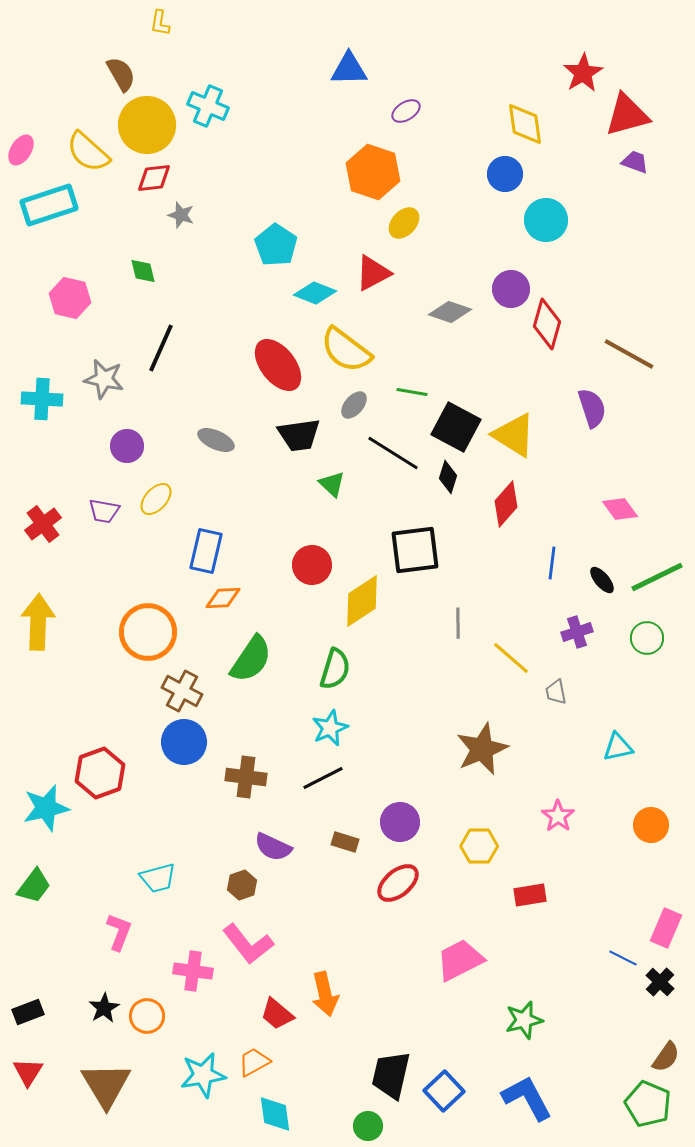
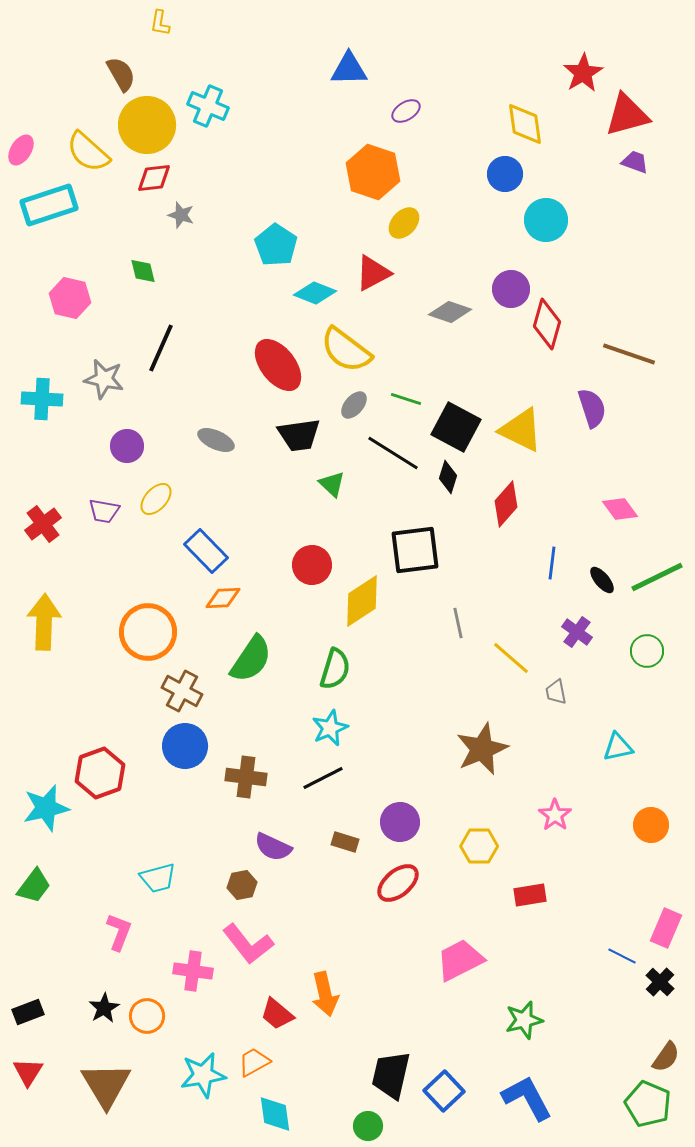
brown line at (629, 354): rotated 10 degrees counterclockwise
green line at (412, 392): moved 6 px left, 7 px down; rotated 8 degrees clockwise
yellow triangle at (514, 435): moved 7 px right, 5 px up; rotated 6 degrees counterclockwise
blue rectangle at (206, 551): rotated 57 degrees counterclockwise
yellow arrow at (38, 622): moved 6 px right
gray line at (458, 623): rotated 12 degrees counterclockwise
purple cross at (577, 632): rotated 36 degrees counterclockwise
green circle at (647, 638): moved 13 px down
blue circle at (184, 742): moved 1 px right, 4 px down
pink star at (558, 816): moved 3 px left, 1 px up
brown hexagon at (242, 885): rotated 8 degrees clockwise
blue line at (623, 958): moved 1 px left, 2 px up
